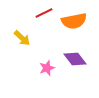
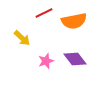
pink star: moved 1 px left, 7 px up
